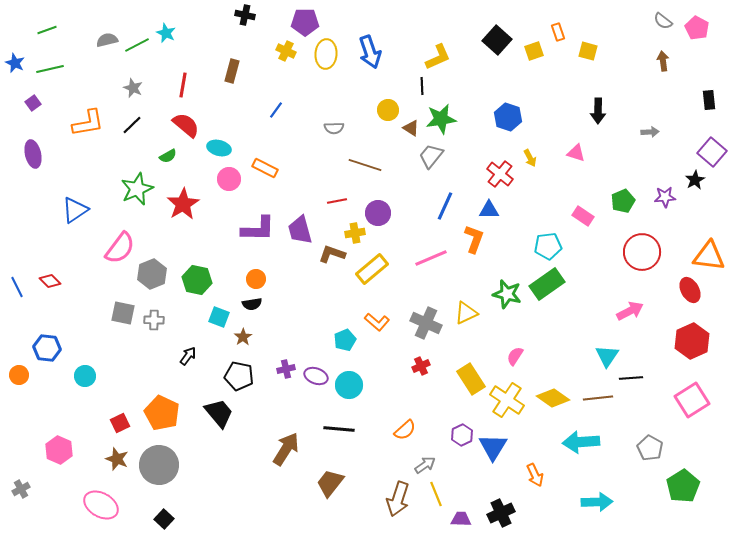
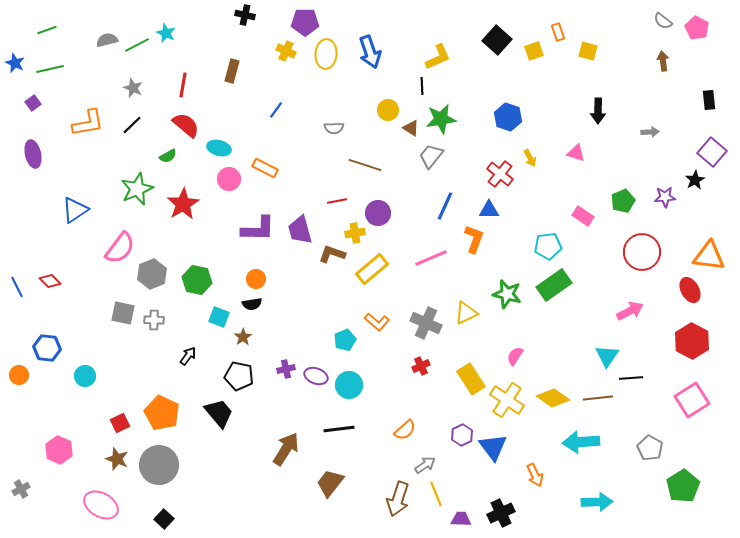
green rectangle at (547, 284): moved 7 px right, 1 px down
red hexagon at (692, 341): rotated 8 degrees counterclockwise
black line at (339, 429): rotated 12 degrees counterclockwise
blue triangle at (493, 447): rotated 8 degrees counterclockwise
